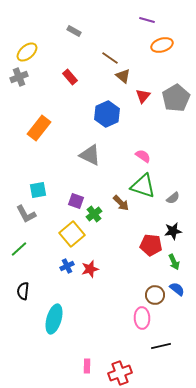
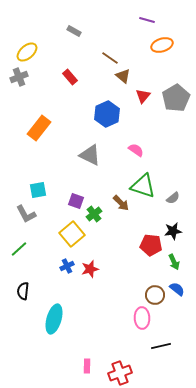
pink semicircle: moved 7 px left, 6 px up
